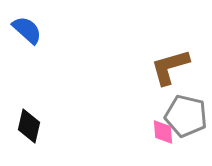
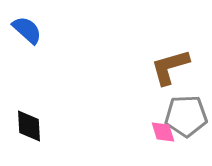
gray pentagon: rotated 15 degrees counterclockwise
black diamond: rotated 16 degrees counterclockwise
pink diamond: rotated 12 degrees counterclockwise
